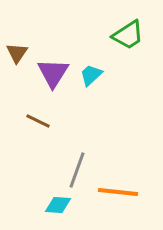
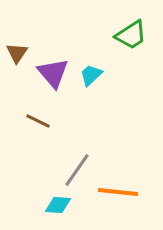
green trapezoid: moved 3 px right
purple triangle: rotated 12 degrees counterclockwise
gray line: rotated 15 degrees clockwise
